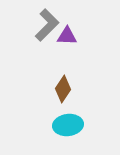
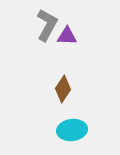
gray L-shape: rotated 16 degrees counterclockwise
cyan ellipse: moved 4 px right, 5 px down
